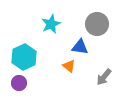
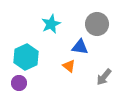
cyan hexagon: moved 2 px right
